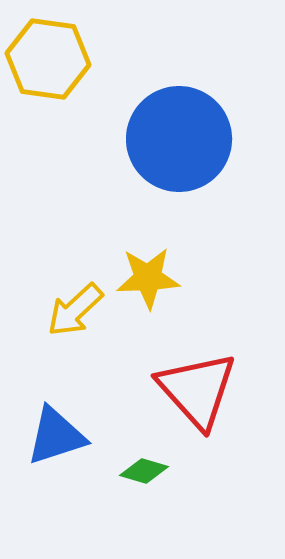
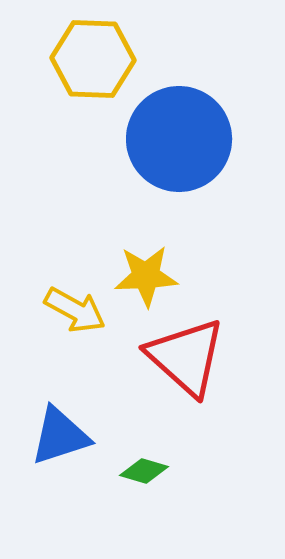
yellow hexagon: moved 45 px right; rotated 6 degrees counterclockwise
yellow star: moved 2 px left, 2 px up
yellow arrow: rotated 108 degrees counterclockwise
red triangle: moved 11 px left, 33 px up; rotated 6 degrees counterclockwise
blue triangle: moved 4 px right
